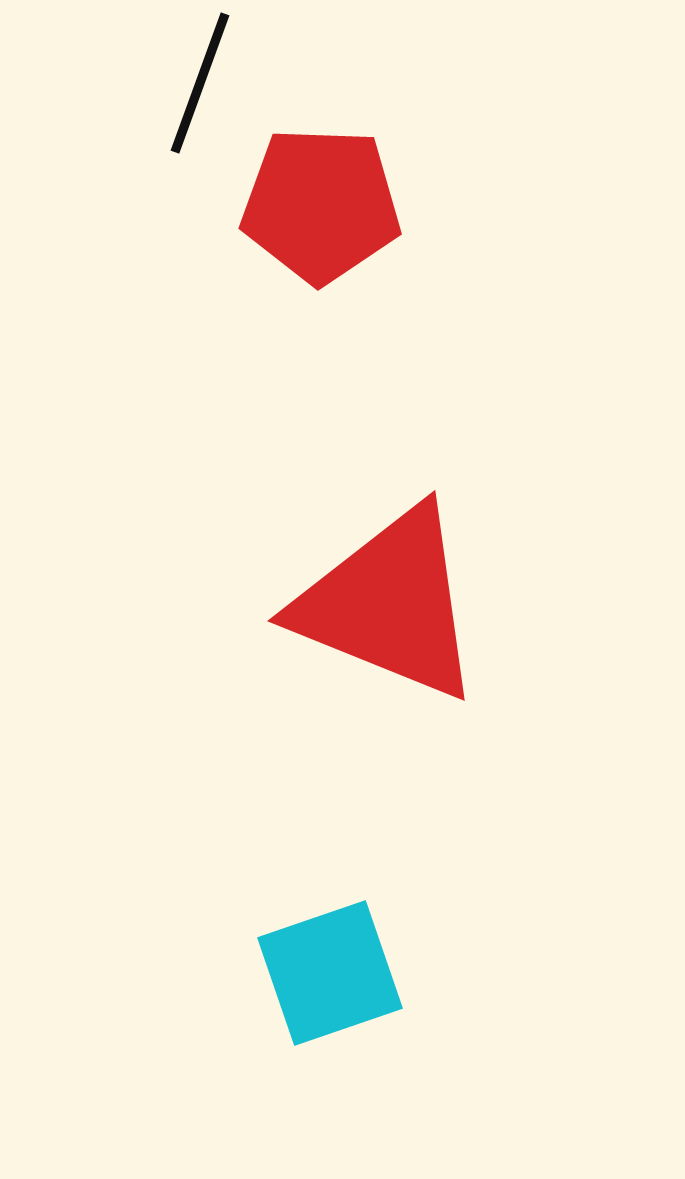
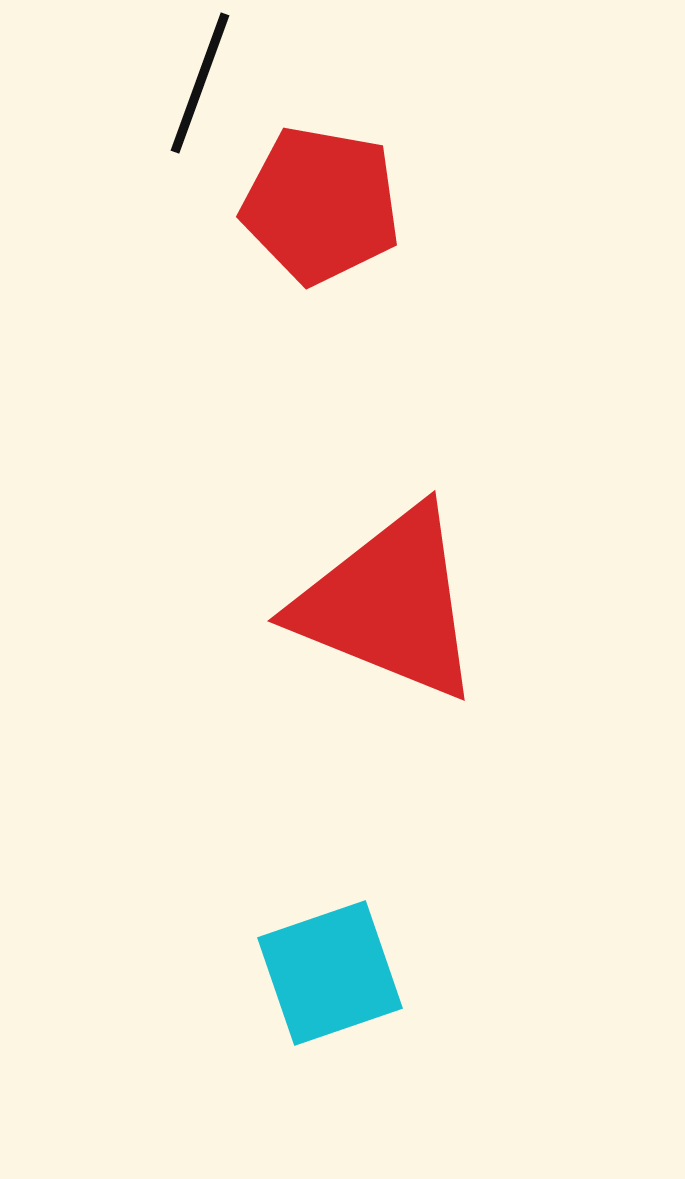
red pentagon: rotated 8 degrees clockwise
